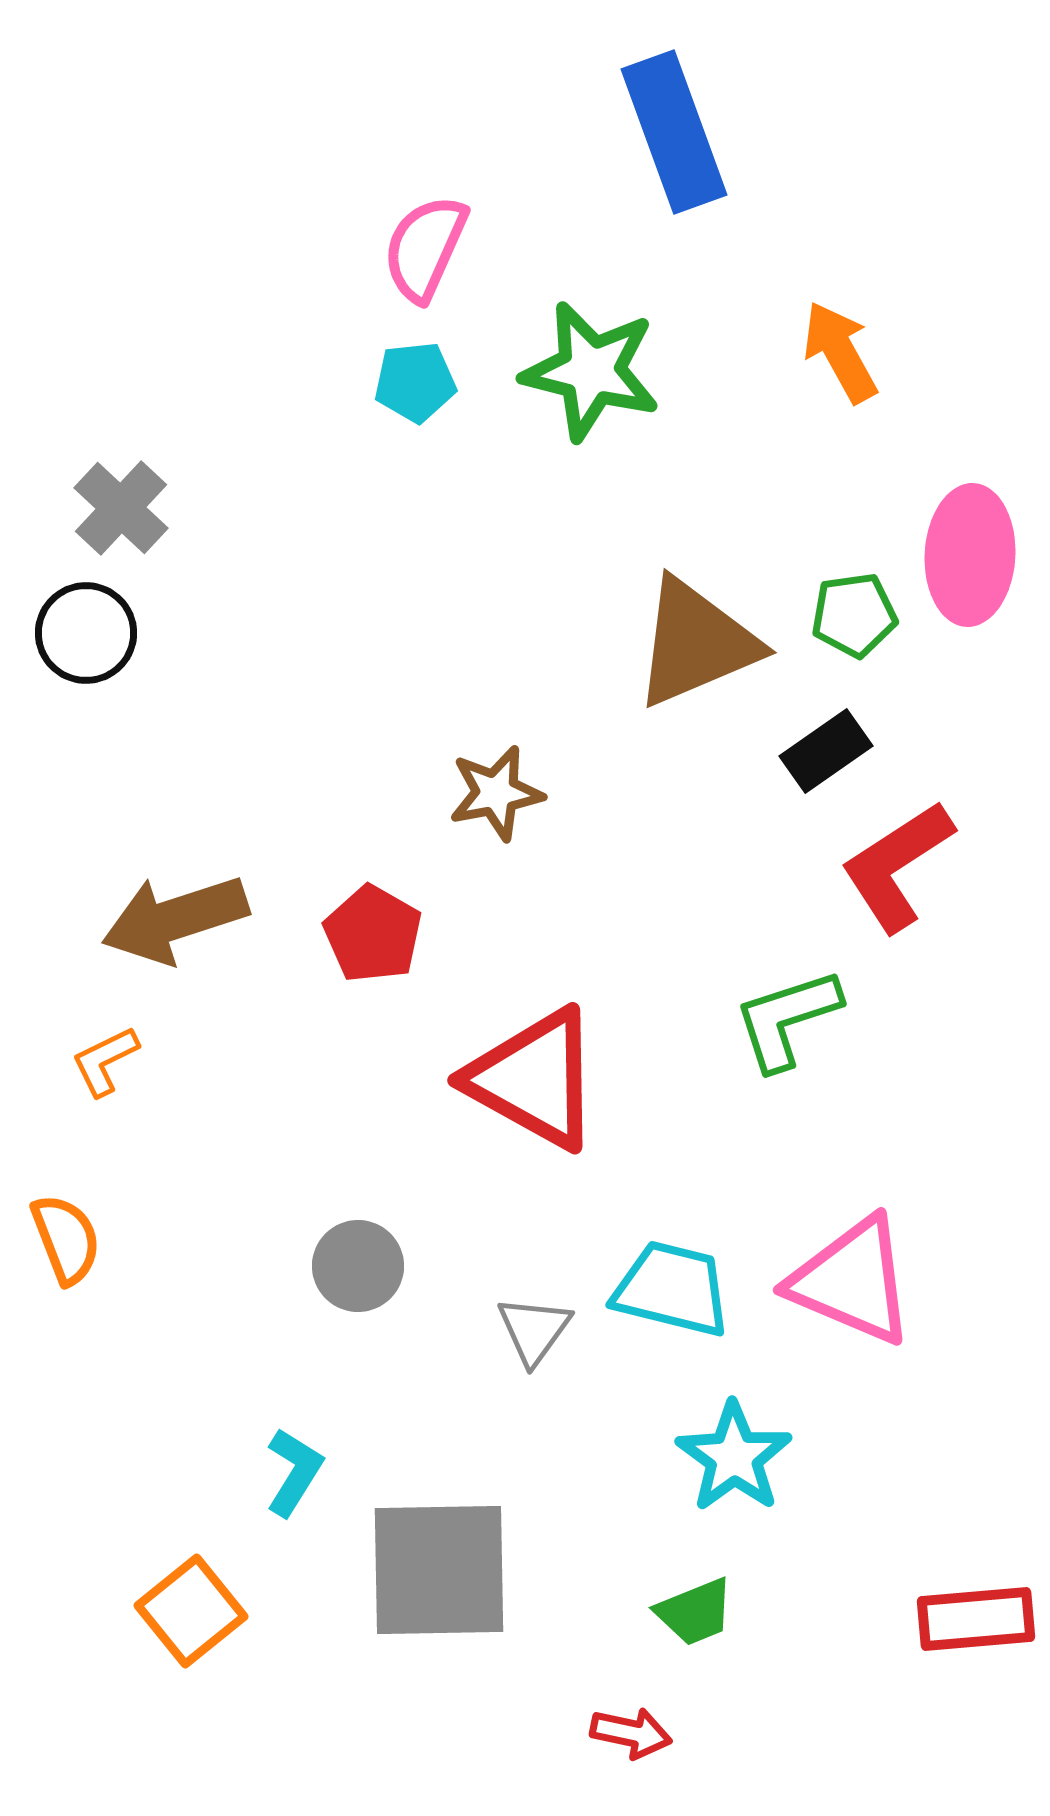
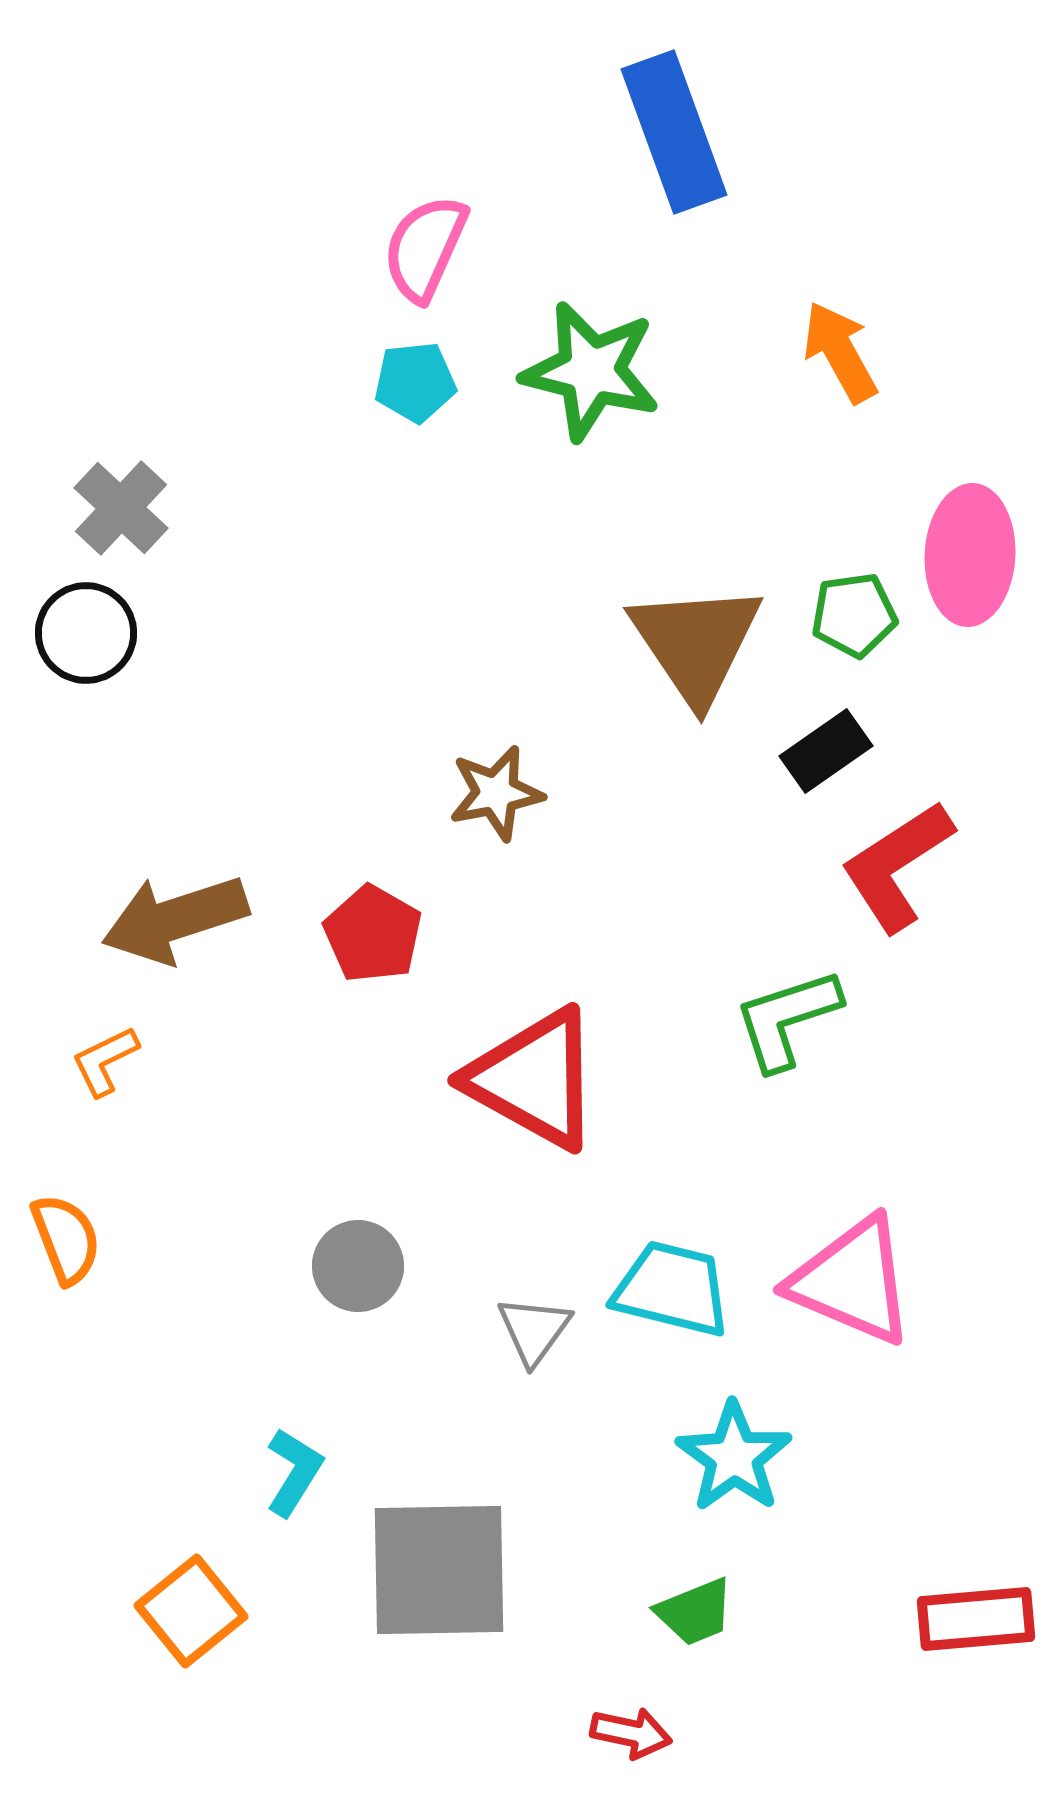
brown triangle: rotated 41 degrees counterclockwise
